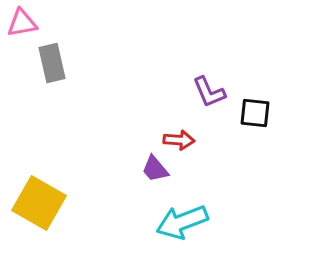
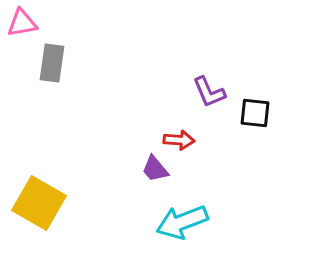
gray rectangle: rotated 21 degrees clockwise
